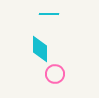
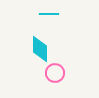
pink circle: moved 1 px up
